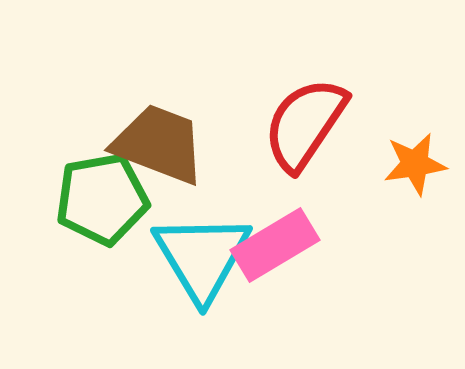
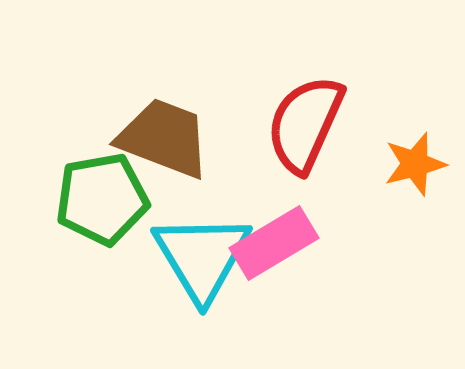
red semicircle: rotated 10 degrees counterclockwise
brown trapezoid: moved 5 px right, 6 px up
orange star: rotated 6 degrees counterclockwise
pink rectangle: moved 1 px left, 2 px up
